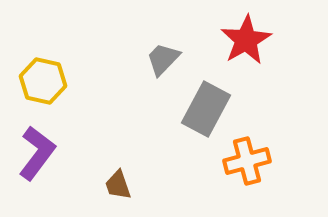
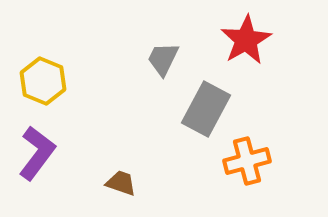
gray trapezoid: rotated 18 degrees counterclockwise
yellow hexagon: rotated 9 degrees clockwise
brown trapezoid: moved 3 px right, 2 px up; rotated 128 degrees clockwise
